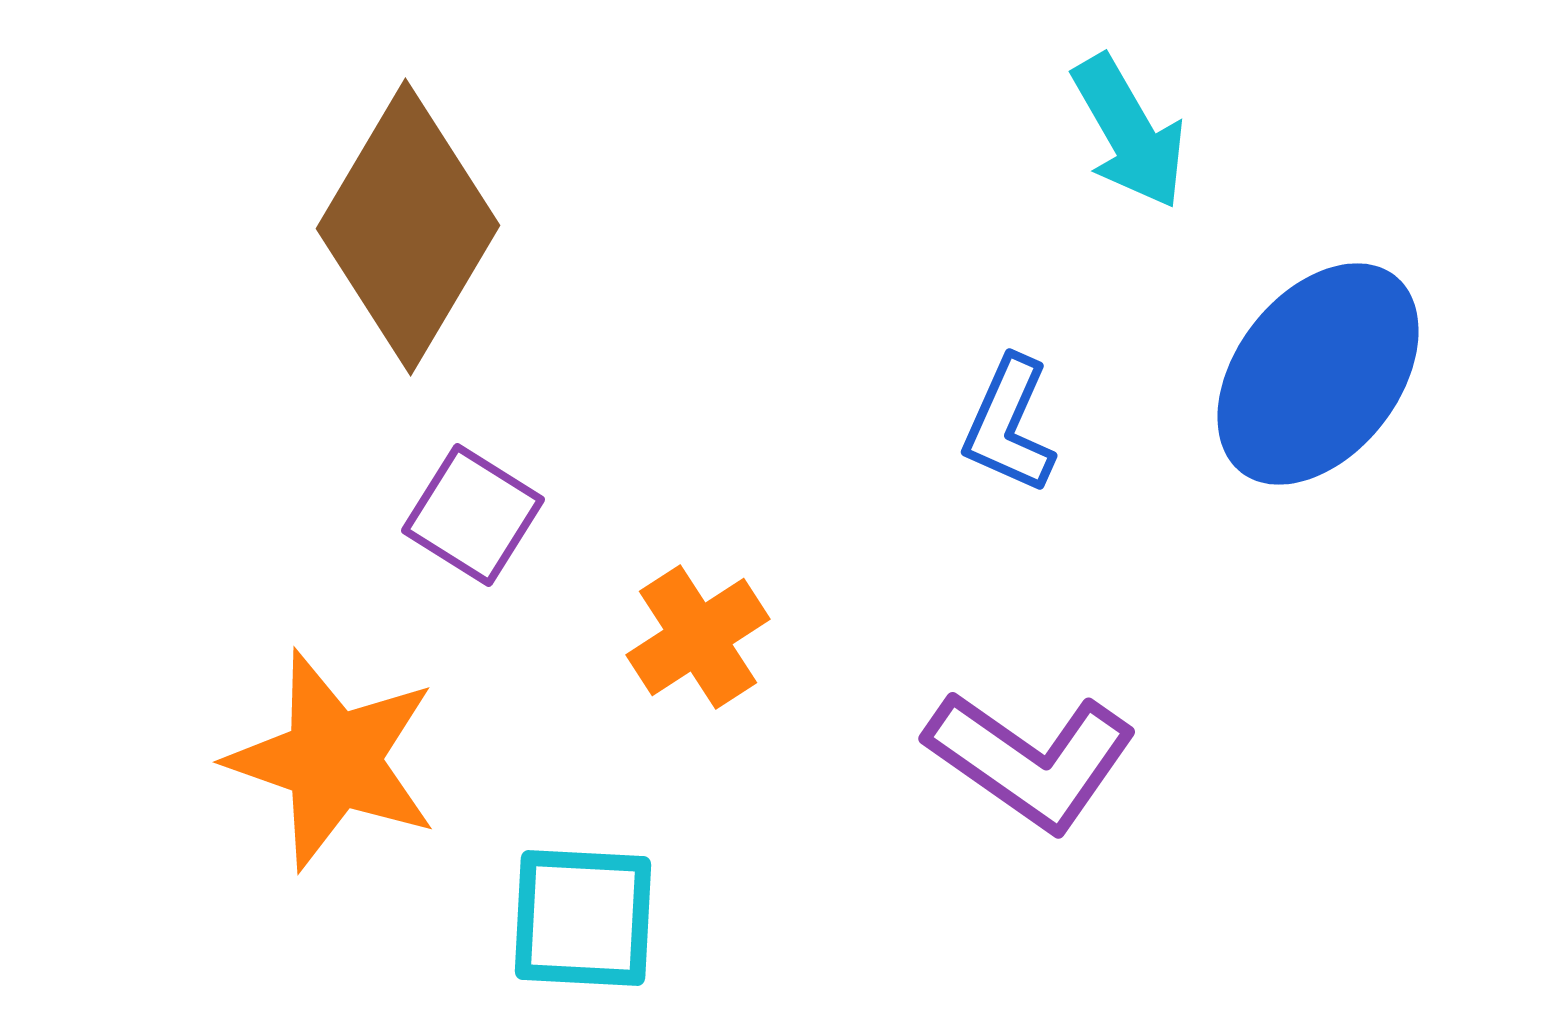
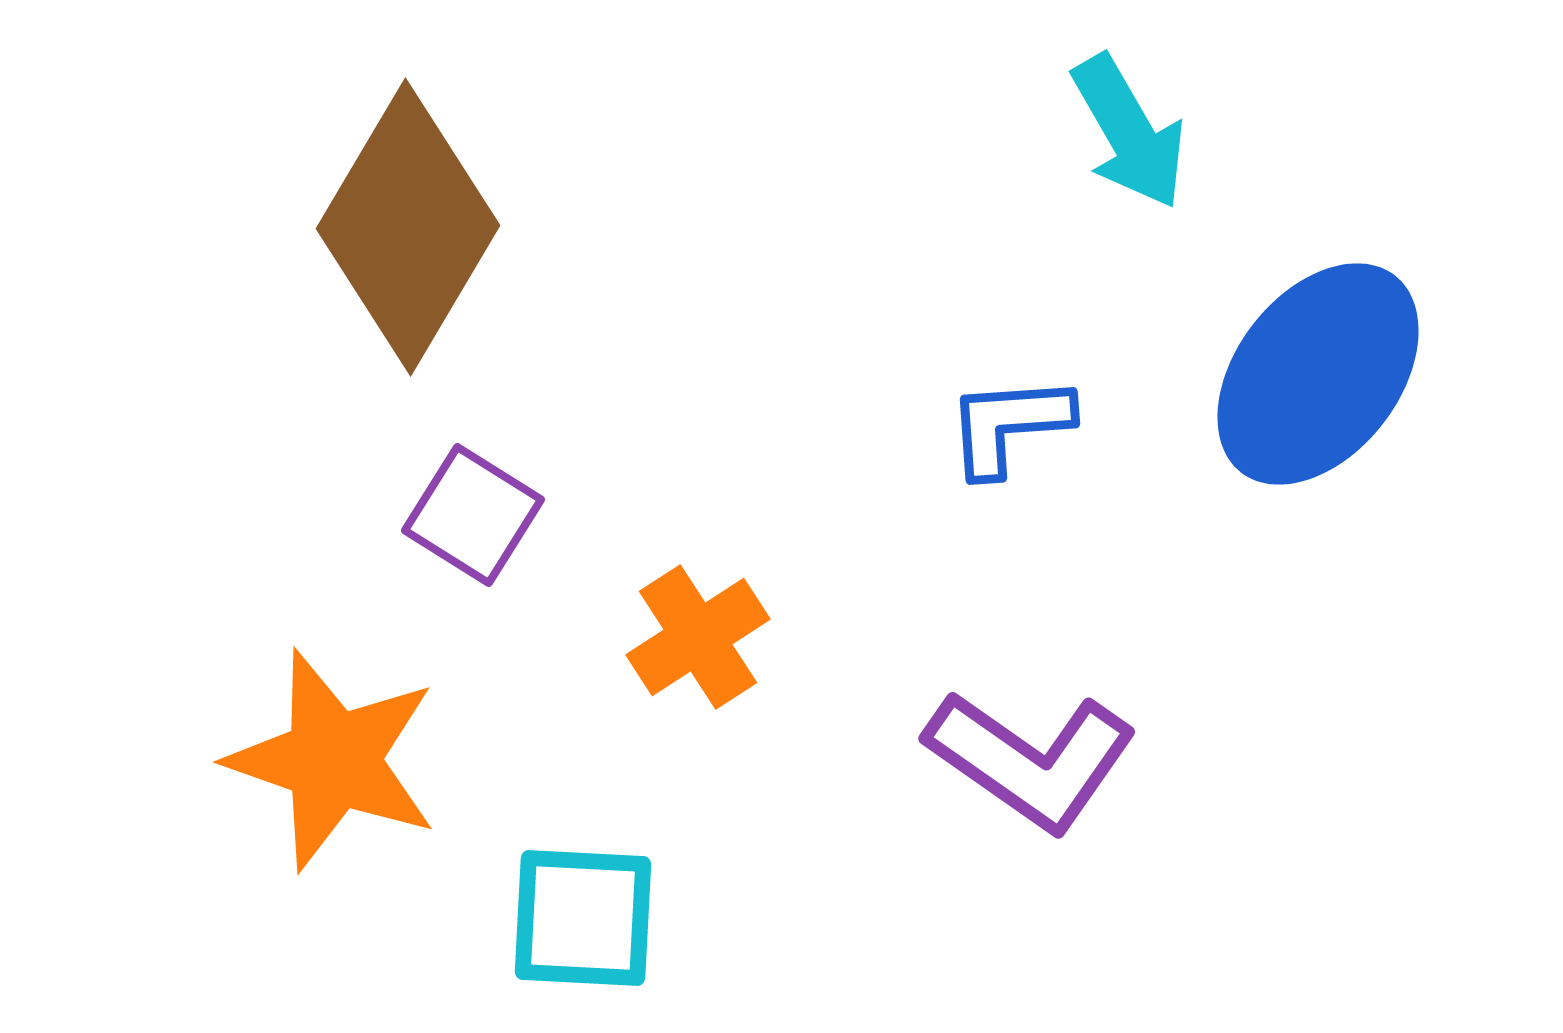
blue L-shape: rotated 62 degrees clockwise
